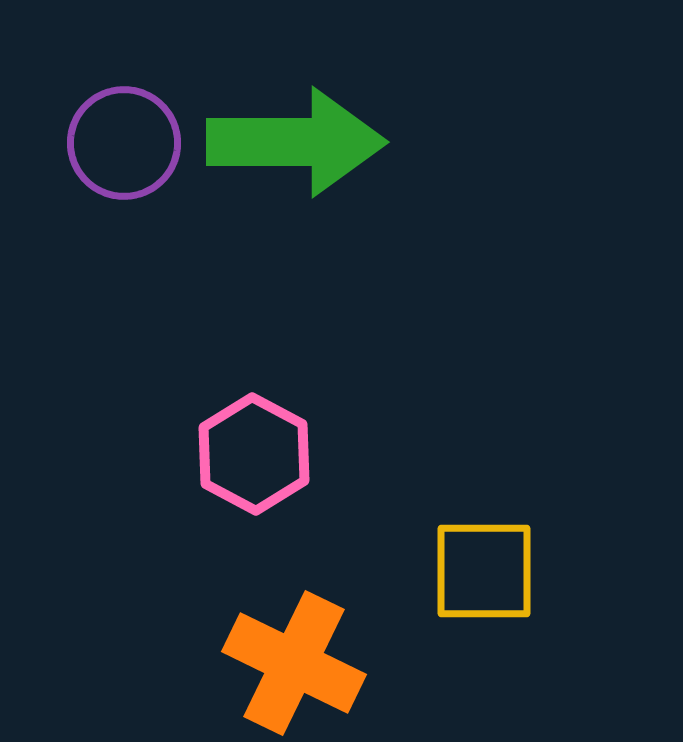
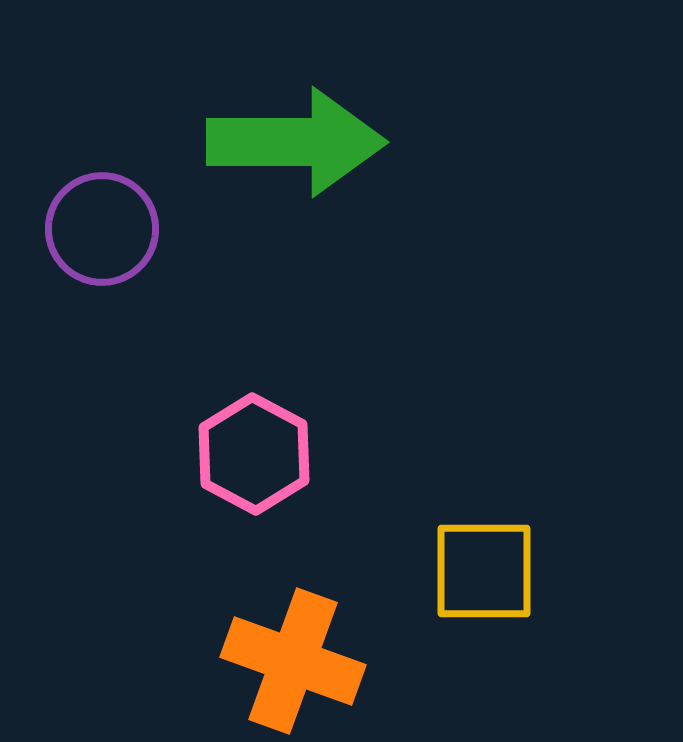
purple circle: moved 22 px left, 86 px down
orange cross: moved 1 px left, 2 px up; rotated 6 degrees counterclockwise
